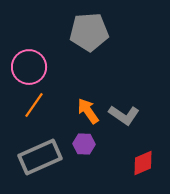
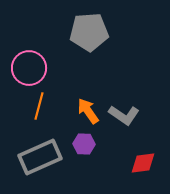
pink circle: moved 1 px down
orange line: moved 5 px right, 1 px down; rotated 20 degrees counterclockwise
red diamond: rotated 16 degrees clockwise
